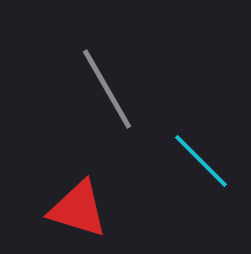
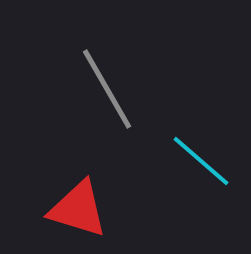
cyan line: rotated 4 degrees counterclockwise
